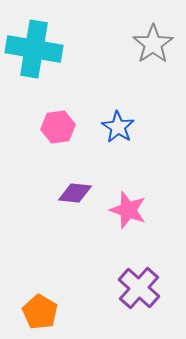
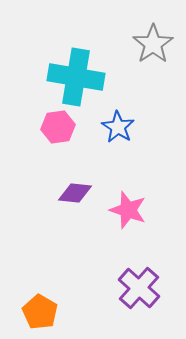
cyan cross: moved 42 px right, 28 px down
